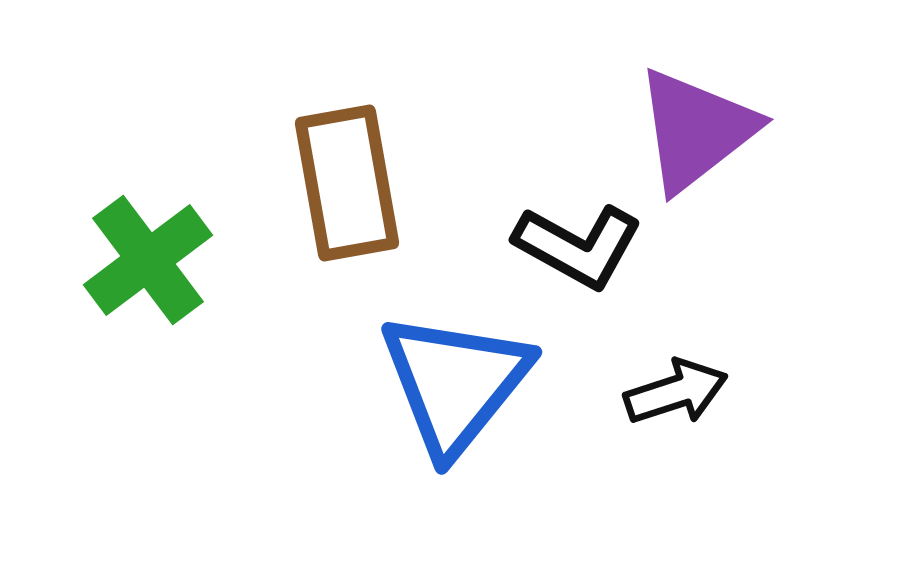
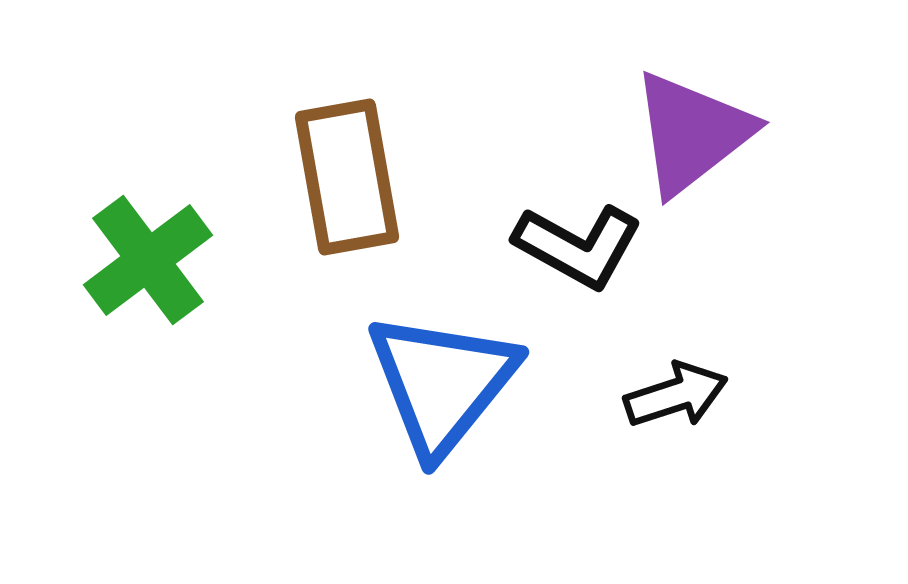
purple triangle: moved 4 px left, 3 px down
brown rectangle: moved 6 px up
blue triangle: moved 13 px left
black arrow: moved 3 px down
